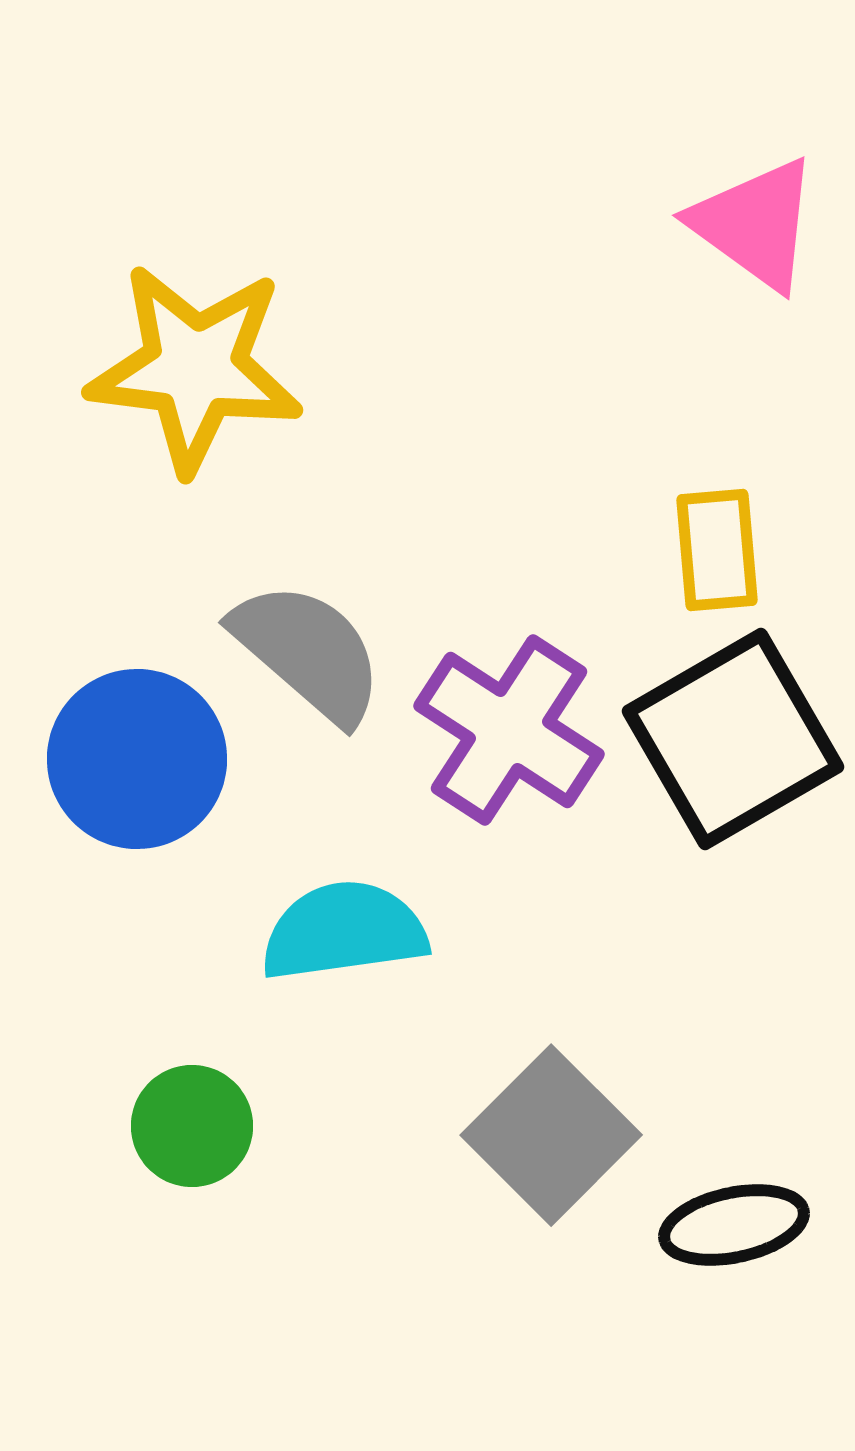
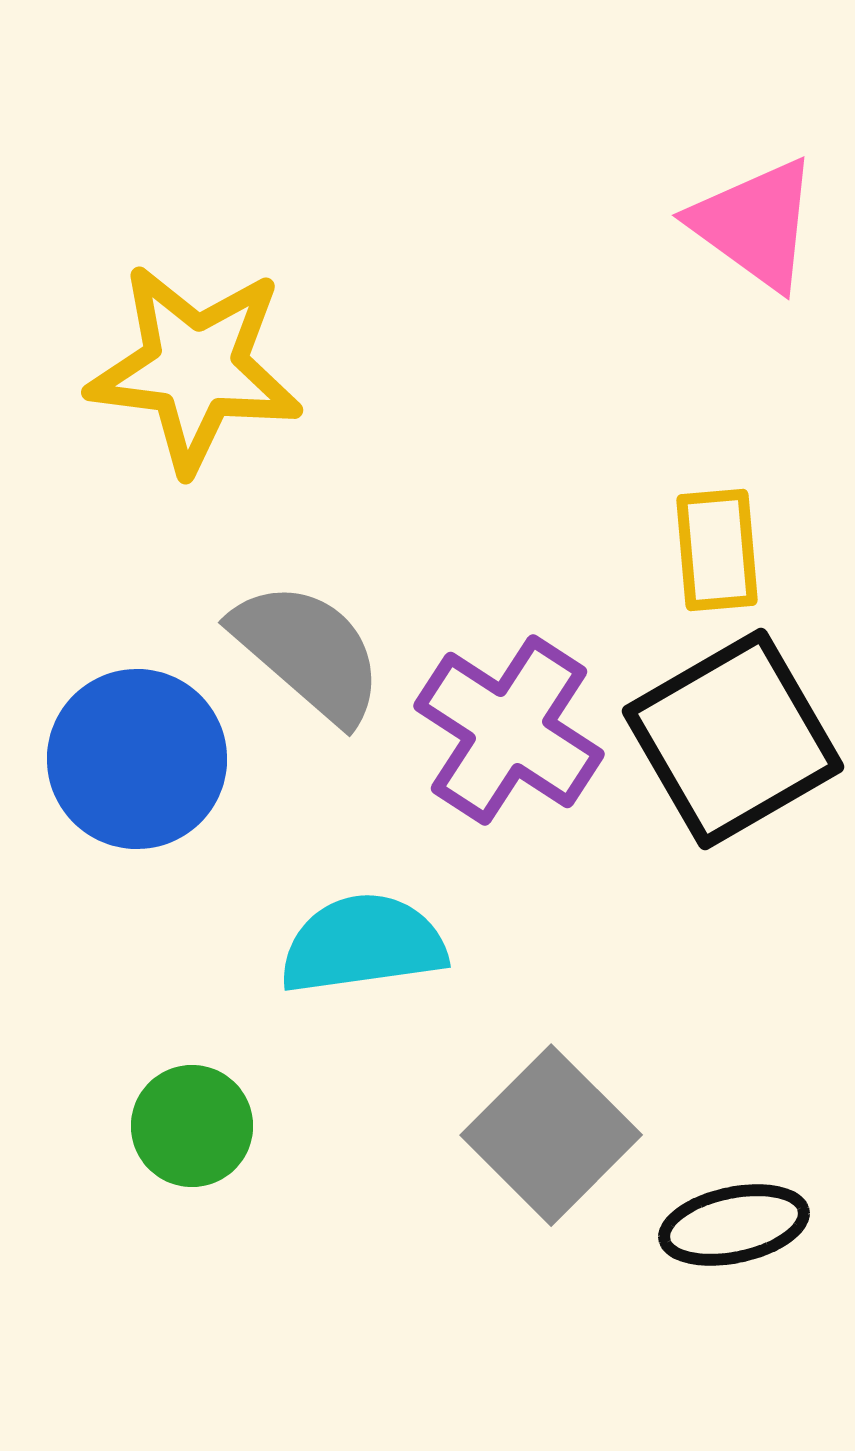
cyan semicircle: moved 19 px right, 13 px down
